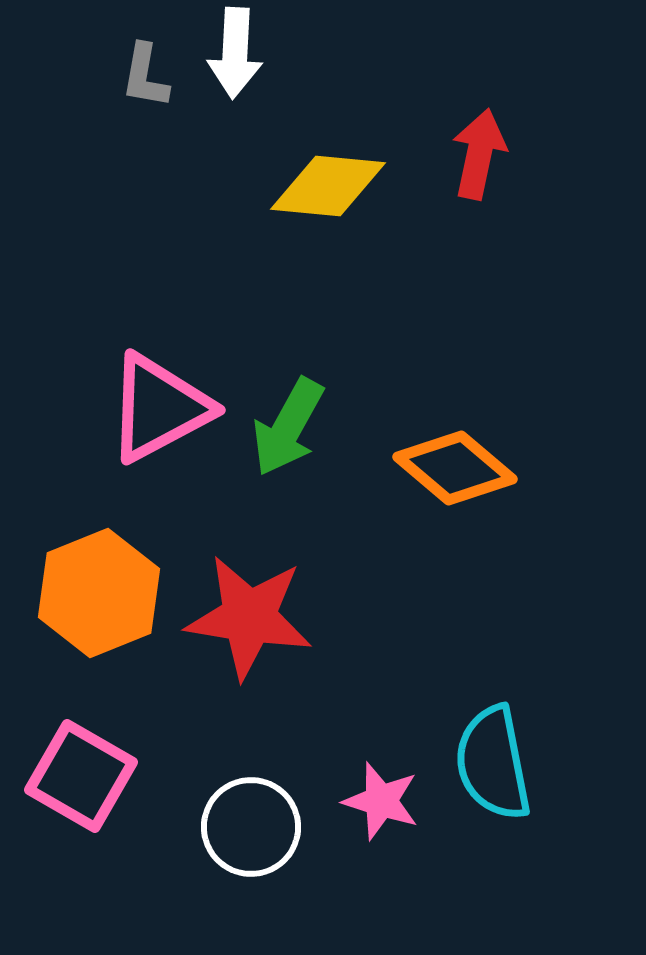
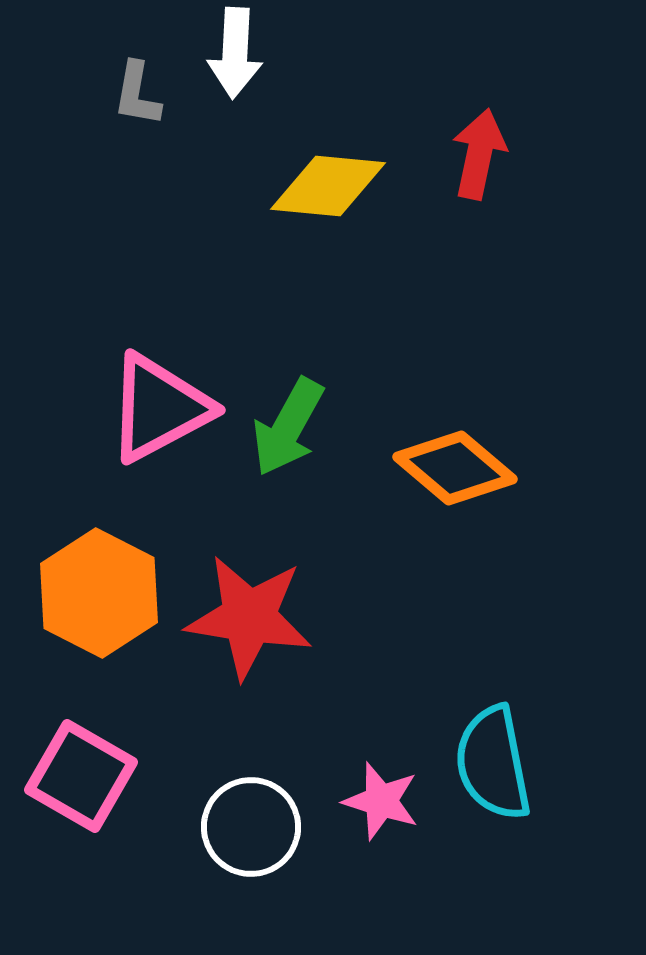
gray L-shape: moved 8 px left, 18 px down
orange hexagon: rotated 11 degrees counterclockwise
